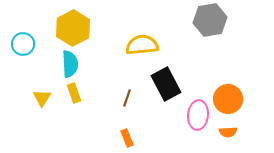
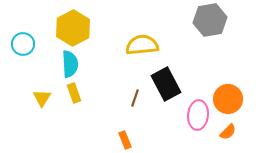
brown line: moved 8 px right
orange semicircle: rotated 42 degrees counterclockwise
orange rectangle: moved 2 px left, 2 px down
